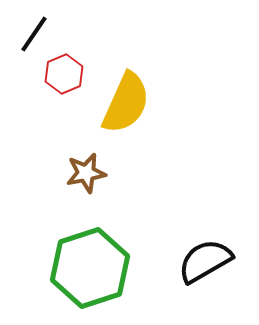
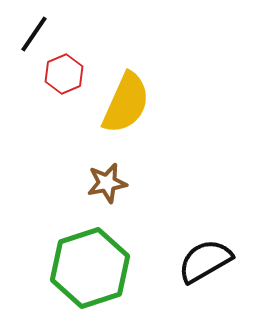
brown star: moved 21 px right, 10 px down
